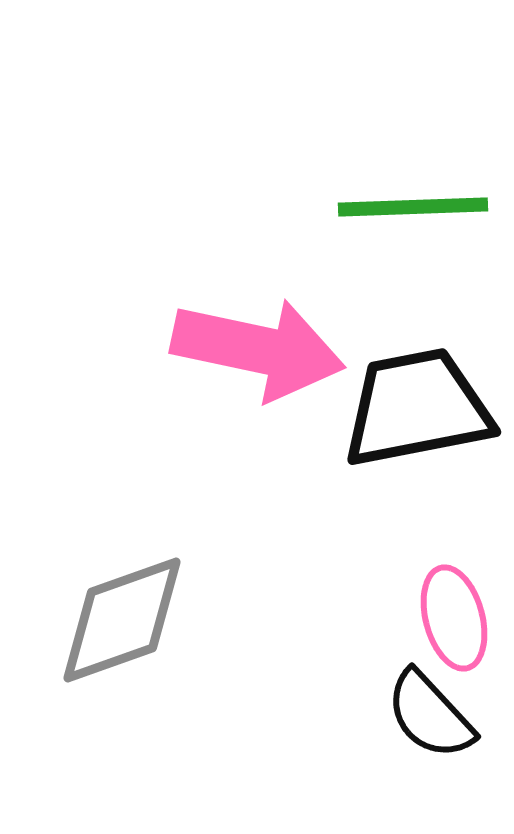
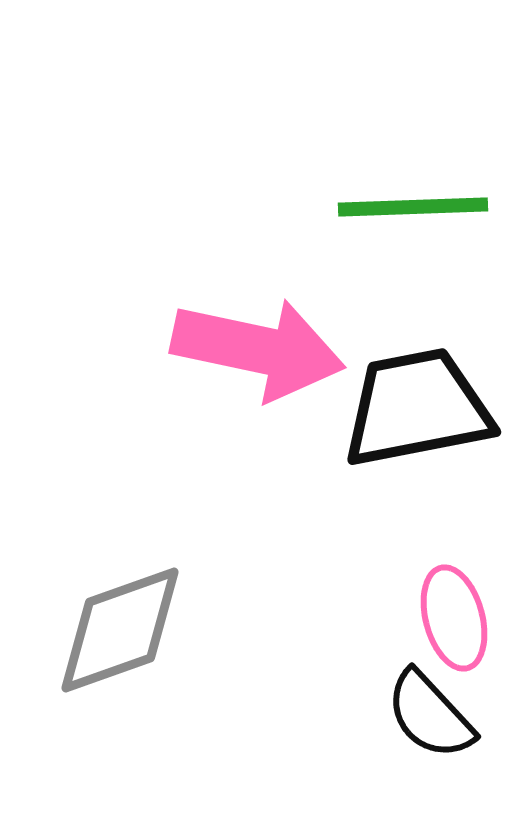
gray diamond: moved 2 px left, 10 px down
